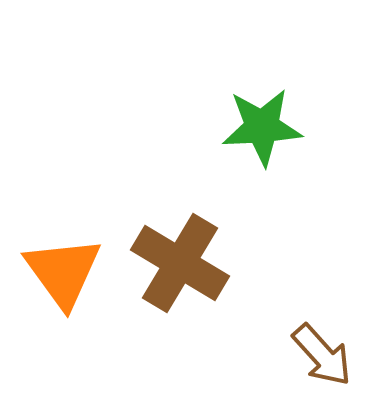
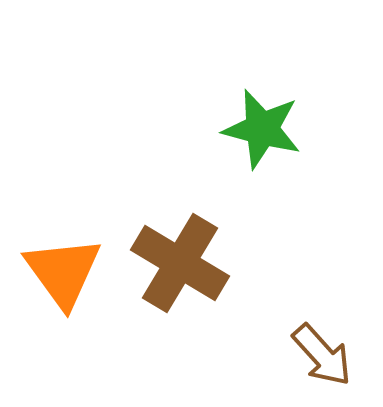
green star: moved 2 px down; rotated 18 degrees clockwise
